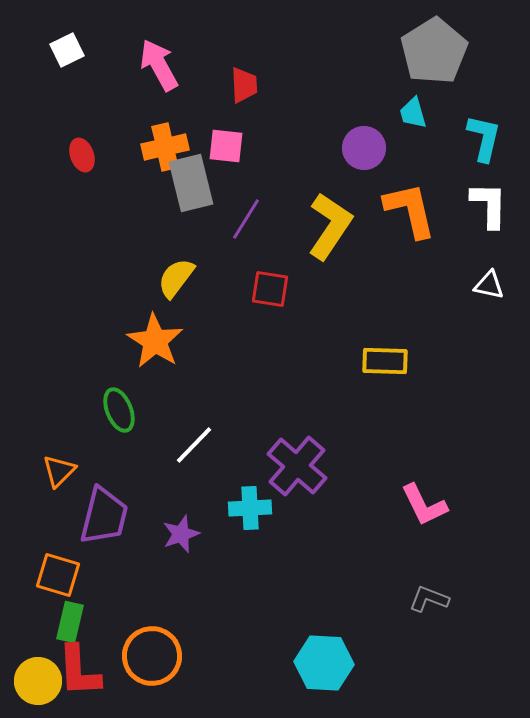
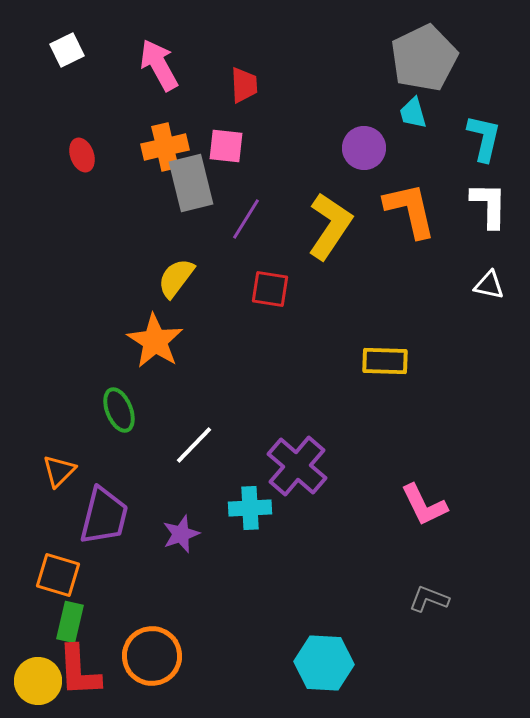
gray pentagon: moved 10 px left, 7 px down; rotated 6 degrees clockwise
